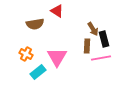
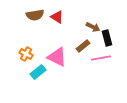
red triangle: moved 6 px down
brown semicircle: moved 9 px up
brown arrow: moved 2 px up; rotated 32 degrees counterclockwise
black rectangle: moved 3 px right, 1 px up
brown rectangle: moved 4 px left; rotated 48 degrees clockwise
pink triangle: rotated 35 degrees counterclockwise
